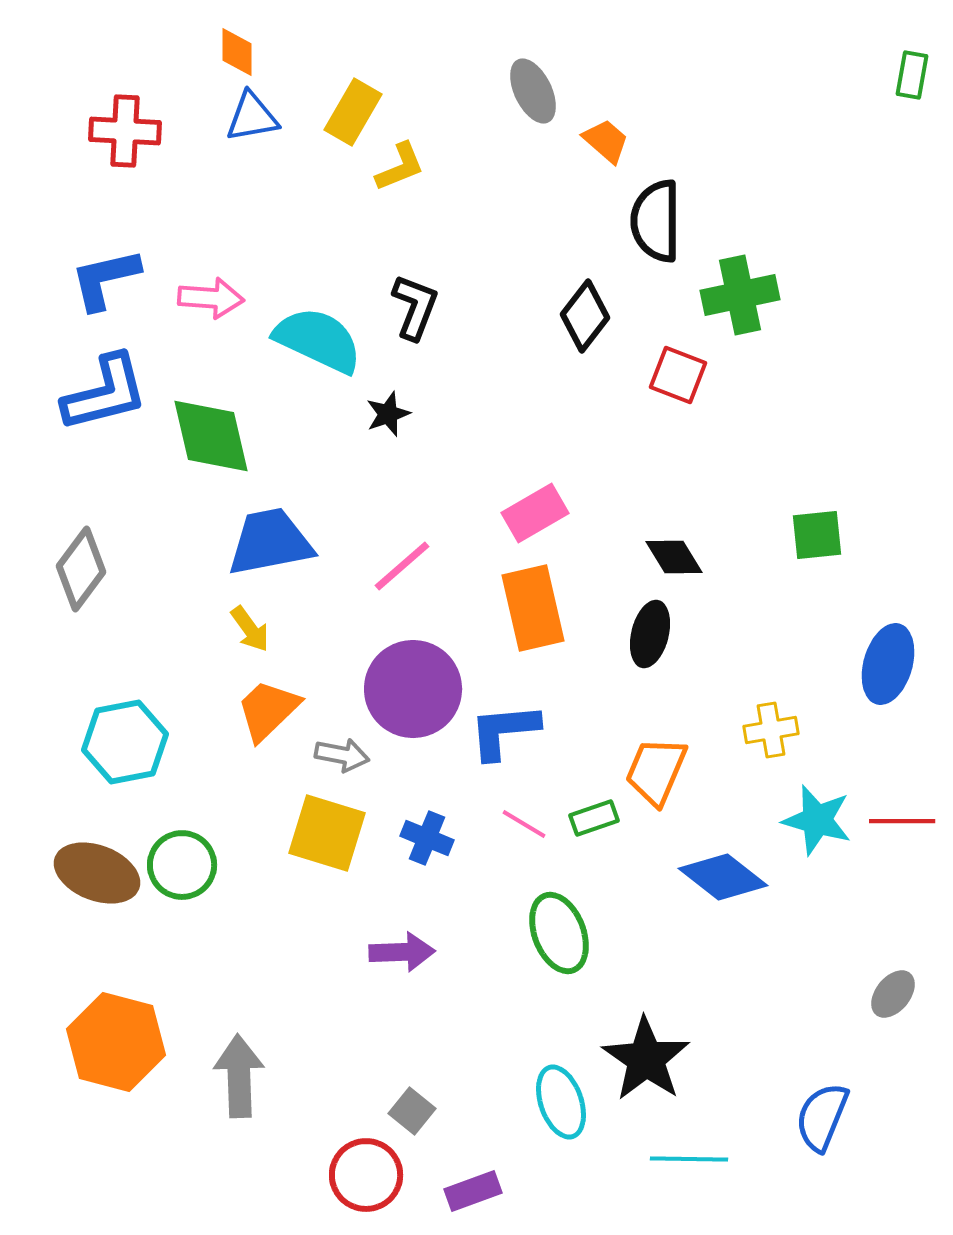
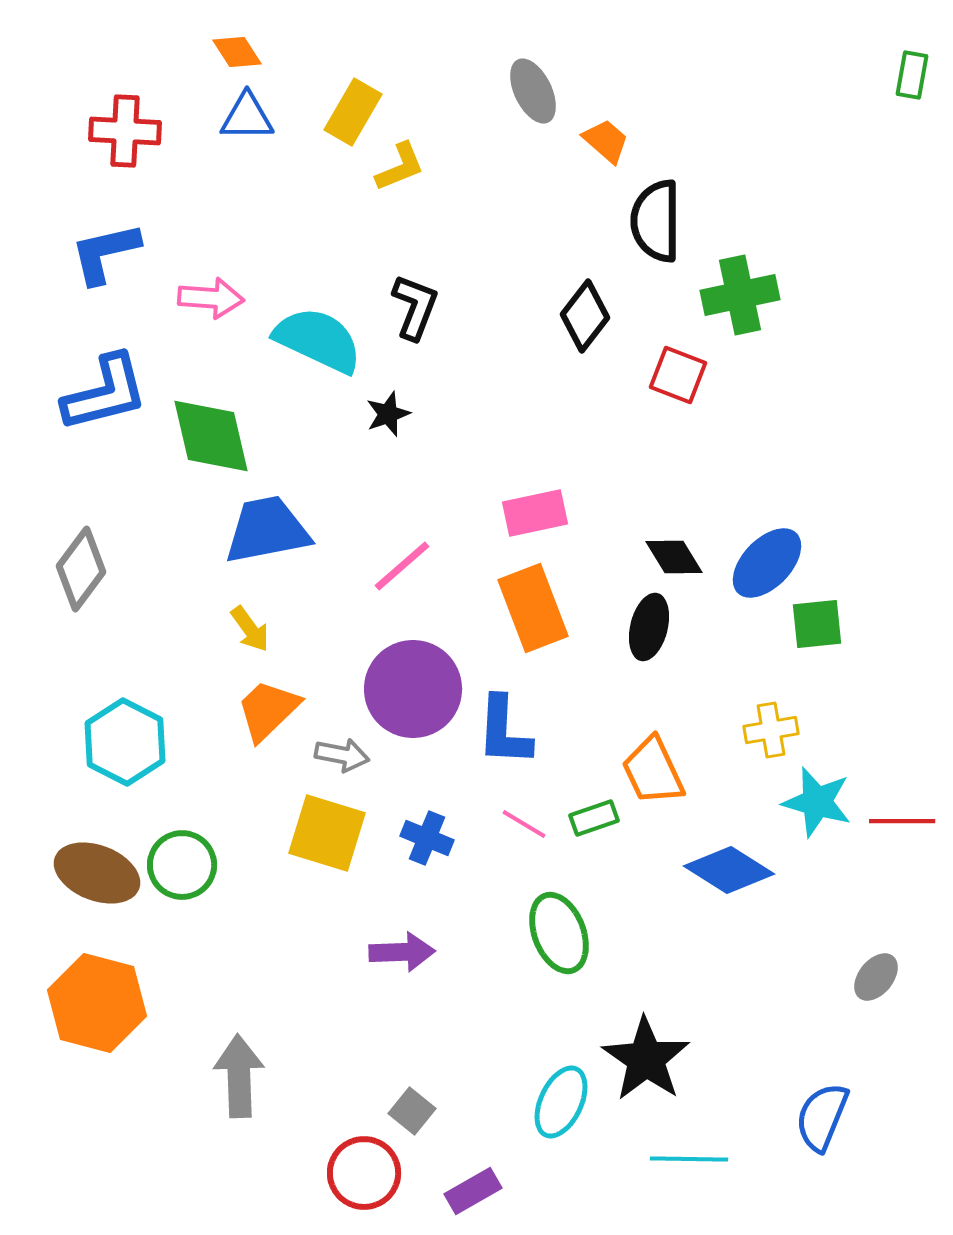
orange diamond at (237, 52): rotated 33 degrees counterclockwise
blue triangle at (252, 117): moved 5 px left; rotated 10 degrees clockwise
blue L-shape at (105, 279): moved 26 px up
pink rectangle at (535, 513): rotated 18 degrees clockwise
green square at (817, 535): moved 89 px down
blue trapezoid at (270, 542): moved 3 px left, 12 px up
orange rectangle at (533, 608): rotated 8 degrees counterclockwise
black ellipse at (650, 634): moved 1 px left, 7 px up
blue ellipse at (888, 664): moved 121 px left, 101 px up; rotated 28 degrees clockwise
blue L-shape at (504, 731): rotated 82 degrees counterclockwise
cyan hexagon at (125, 742): rotated 22 degrees counterclockwise
orange trapezoid at (656, 771): moved 3 px left; rotated 48 degrees counterclockwise
cyan star at (817, 820): moved 18 px up
blue diamond at (723, 877): moved 6 px right, 7 px up; rotated 6 degrees counterclockwise
gray ellipse at (893, 994): moved 17 px left, 17 px up
orange hexagon at (116, 1042): moved 19 px left, 39 px up
cyan ellipse at (561, 1102): rotated 44 degrees clockwise
red circle at (366, 1175): moved 2 px left, 2 px up
purple rectangle at (473, 1191): rotated 10 degrees counterclockwise
